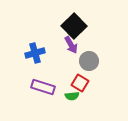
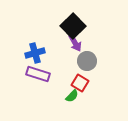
black square: moved 1 px left
purple arrow: moved 4 px right, 2 px up
gray circle: moved 2 px left
purple rectangle: moved 5 px left, 13 px up
green semicircle: rotated 40 degrees counterclockwise
